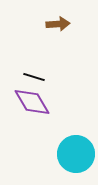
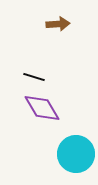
purple diamond: moved 10 px right, 6 px down
